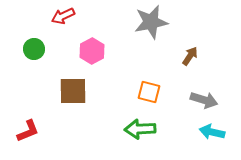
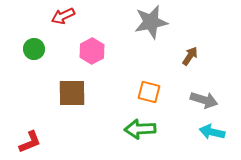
brown square: moved 1 px left, 2 px down
red L-shape: moved 2 px right, 11 px down
